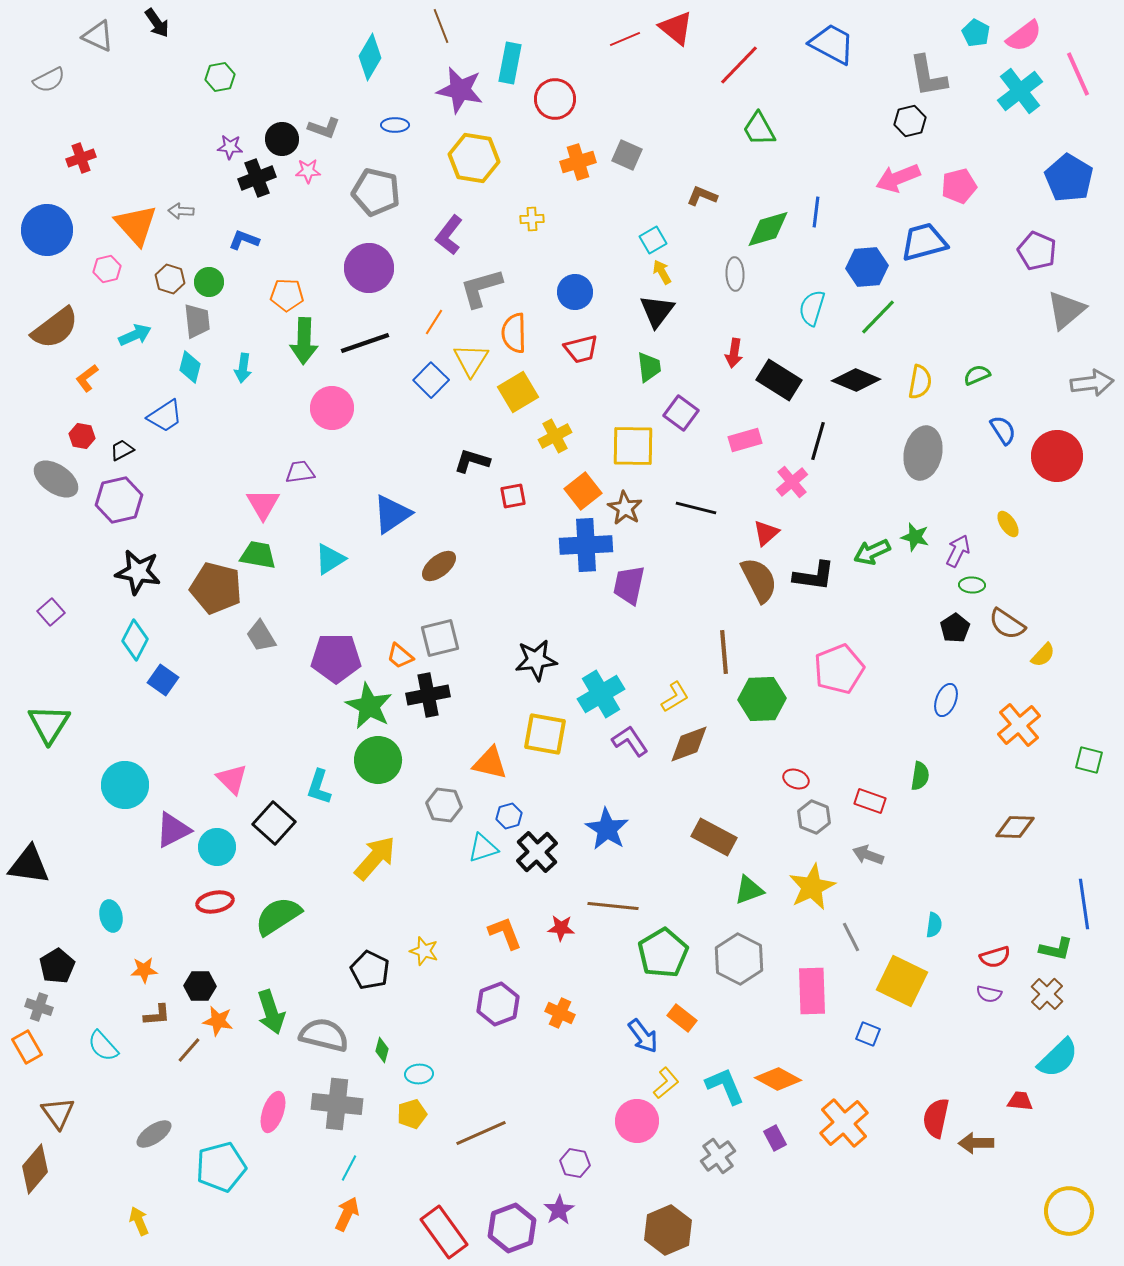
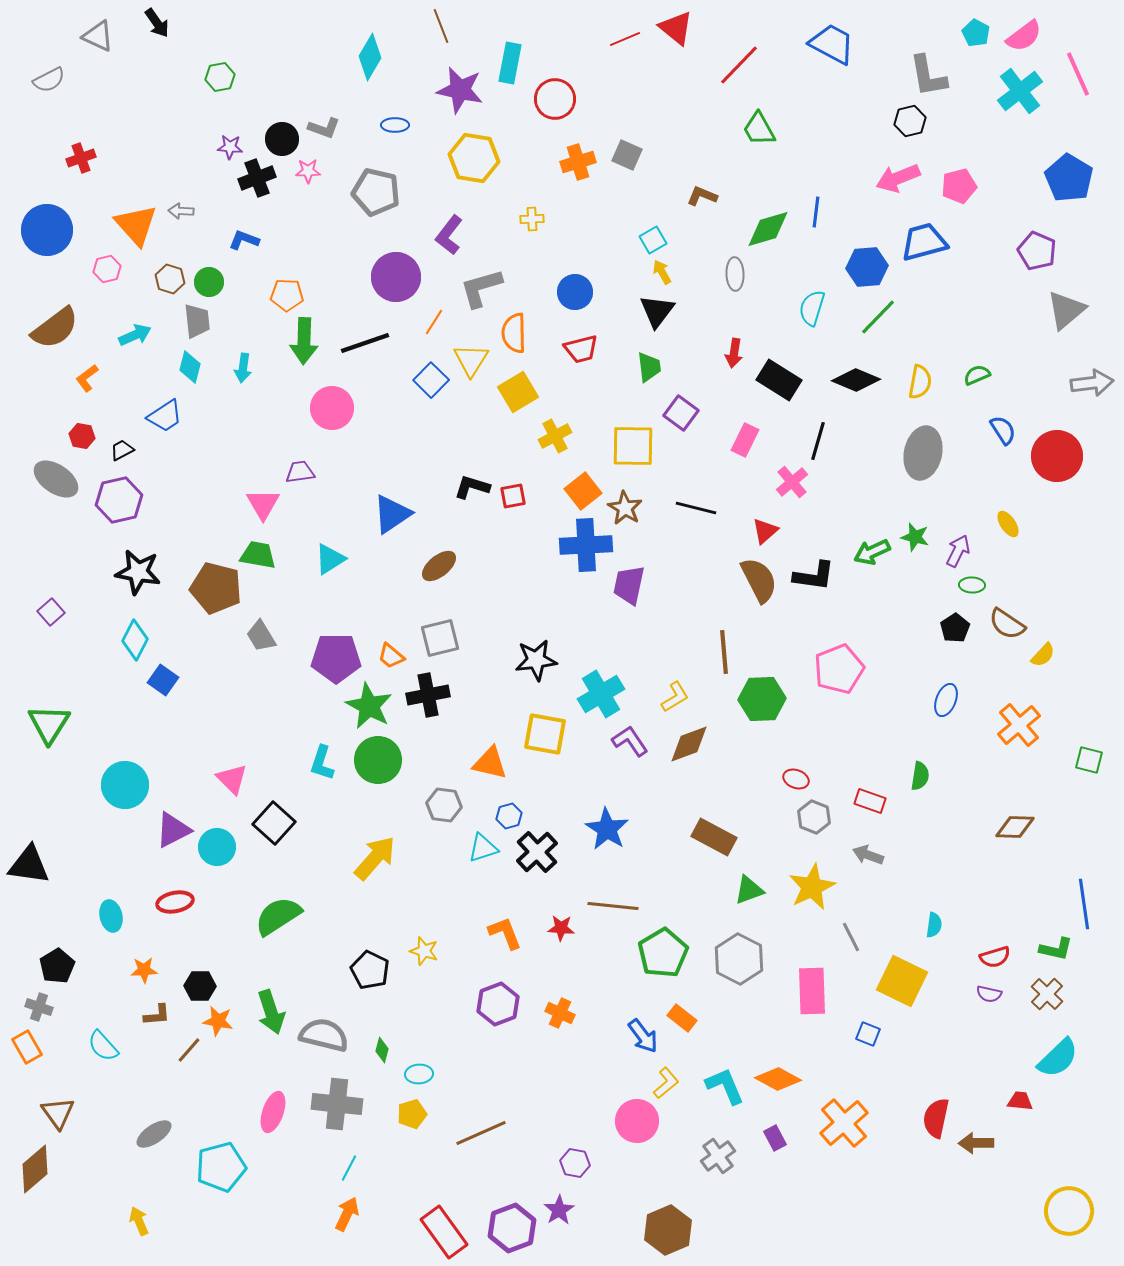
purple circle at (369, 268): moved 27 px right, 9 px down
pink rectangle at (745, 440): rotated 48 degrees counterclockwise
black L-shape at (472, 461): moved 26 px down
red triangle at (766, 533): moved 1 px left, 2 px up
orange trapezoid at (400, 656): moved 9 px left
cyan L-shape at (319, 787): moved 3 px right, 24 px up
red ellipse at (215, 902): moved 40 px left
brown diamond at (35, 1169): rotated 9 degrees clockwise
